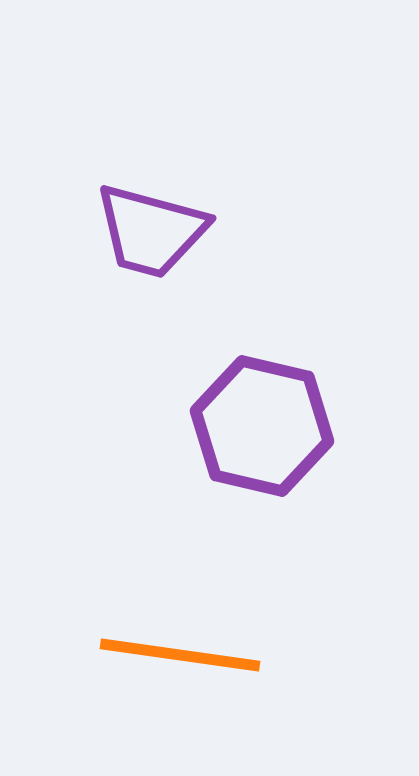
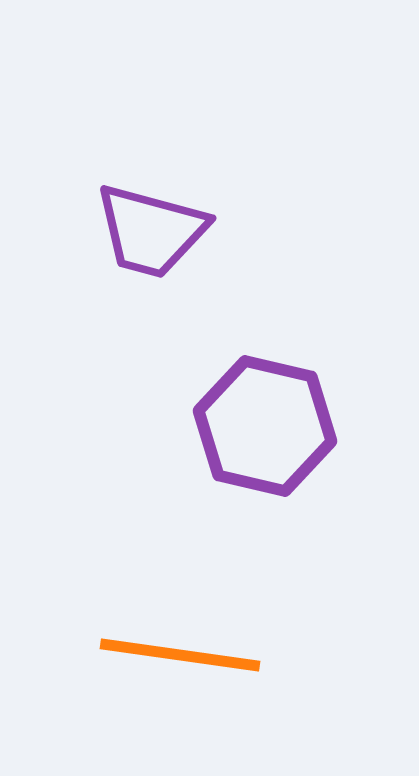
purple hexagon: moved 3 px right
